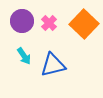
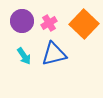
pink cross: rotated 14 degrees clockwise
blue triangle: moved 1 px right, 11 px up
